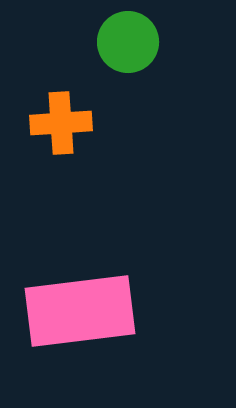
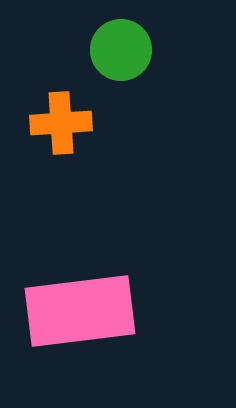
green circle: moved 7 px left, 8 px down
